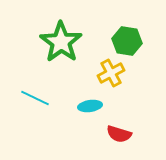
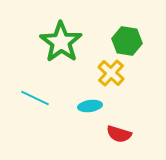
yellow cross: rotated 20 degrees counterclockwise
